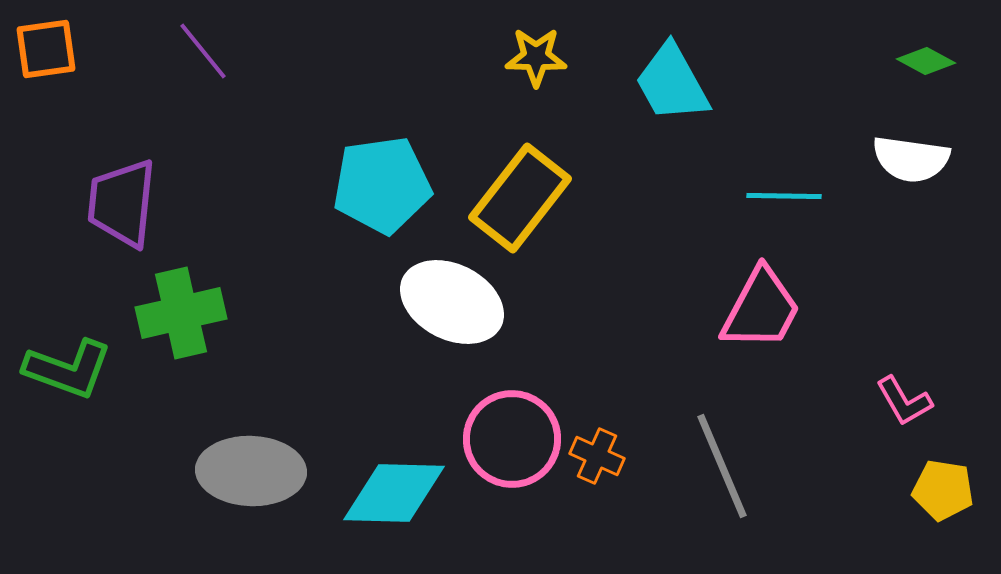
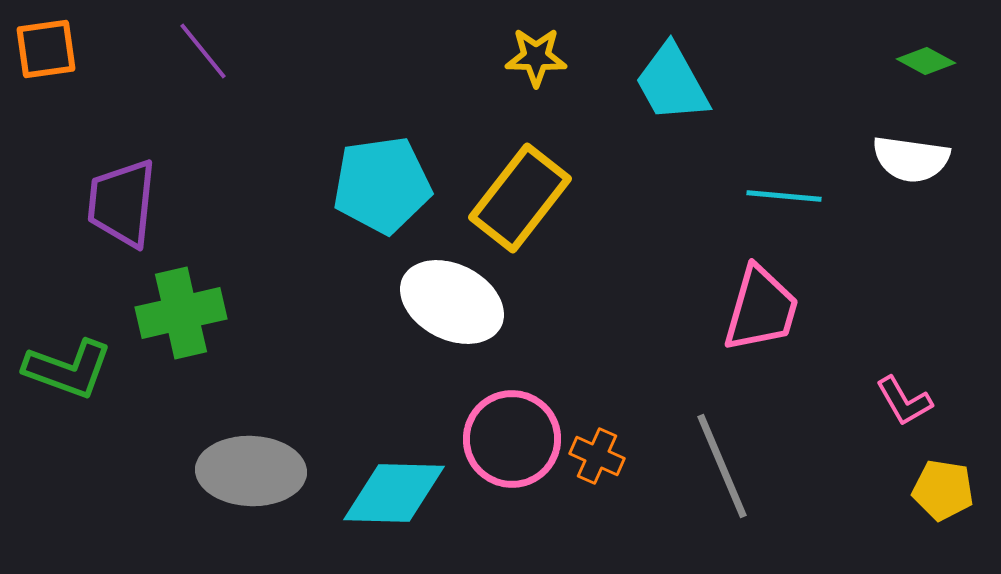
cyan line: rotated 4 degrees clockwise
pink trapezoid: rotated 12 degrees counterclockwise
